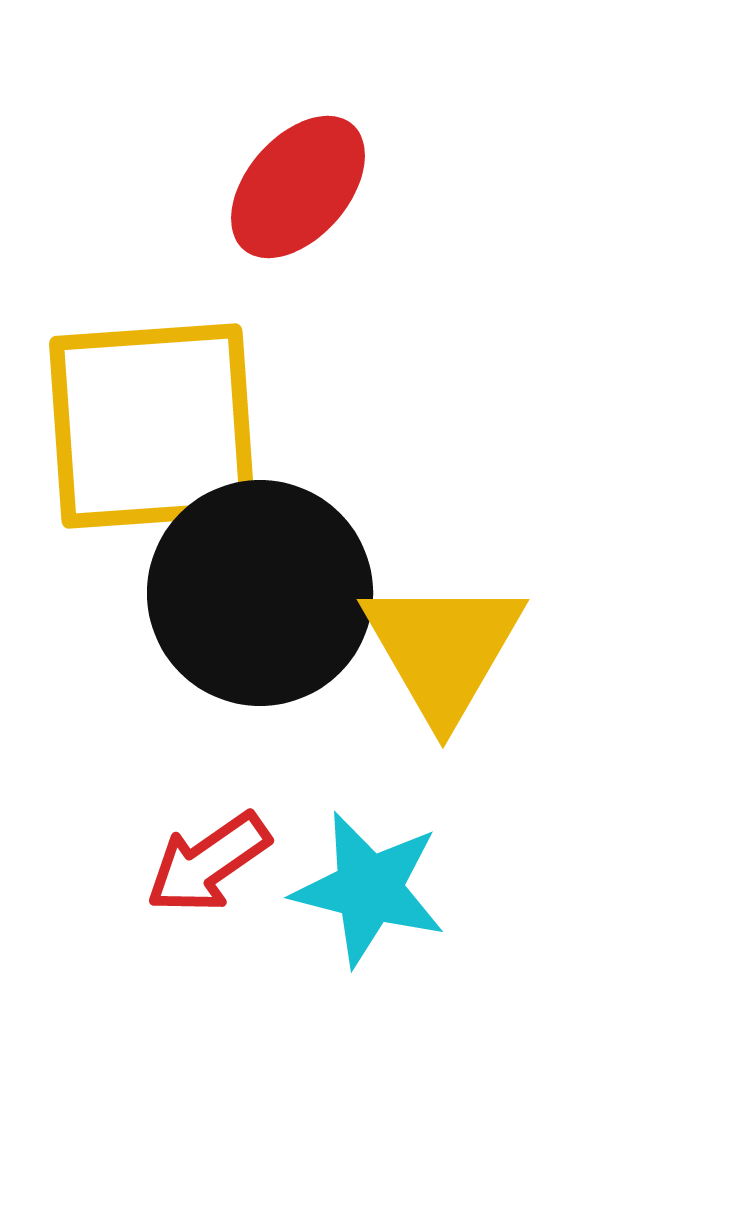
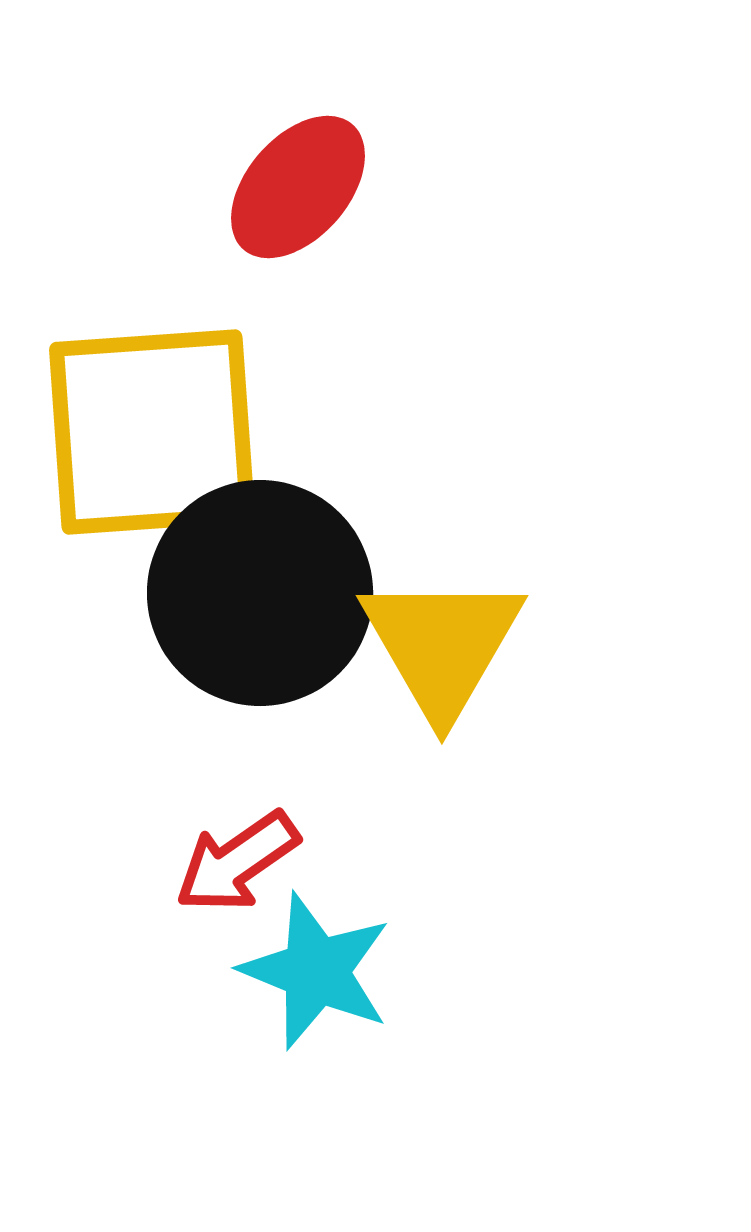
yellow square: moved 6 px down
yellow triangle: moved 1 px left, 4 px up
red arrow: moved 29 px right, 1 px up
cyan star: moved 53 px left, 82 px down; rotated 8 degrees clockwise
